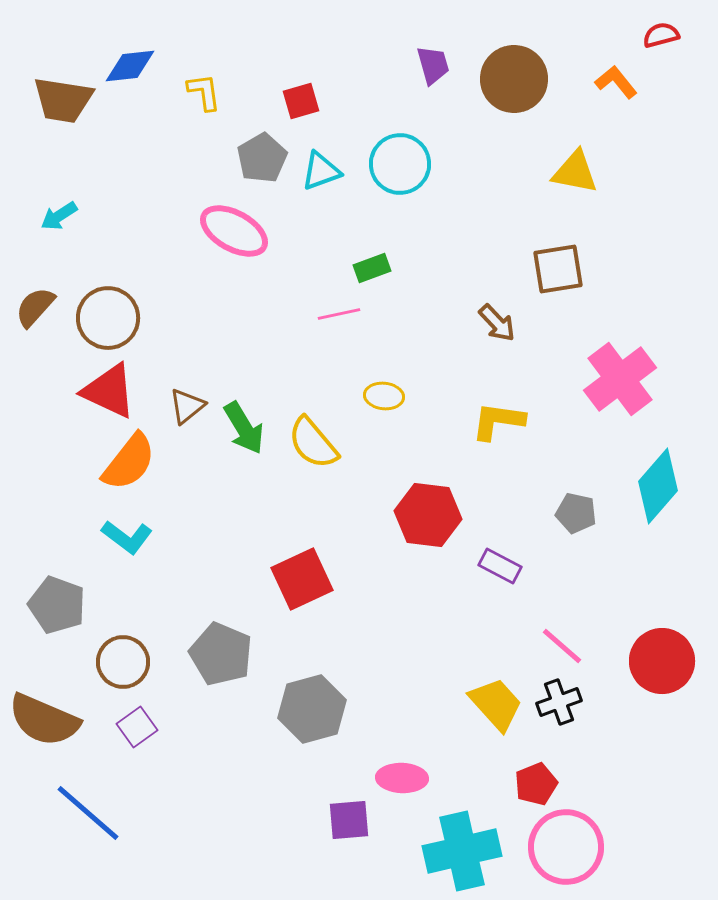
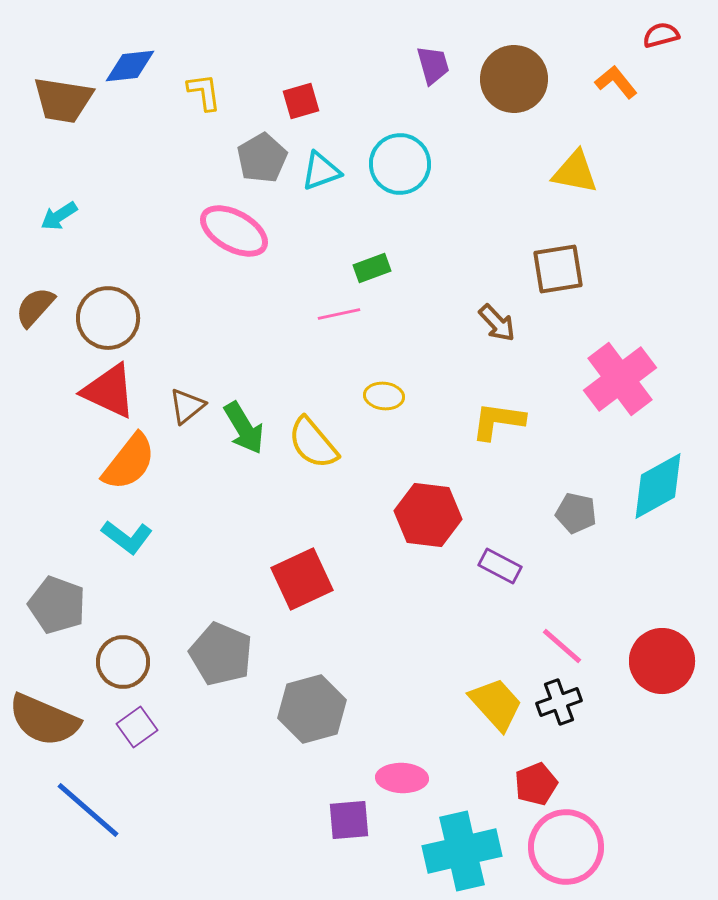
cyan diamond at (658, 486): rotated 20 degrees clockwise
blue line at (88, 813): moved 3 px up
